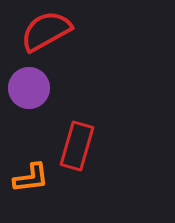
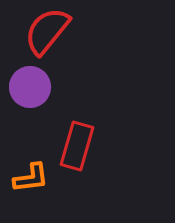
red semicircle: moved 1 px right; rotated 22 degrees counterclockwise
purple circle: moved 1 px right, 1 px up
